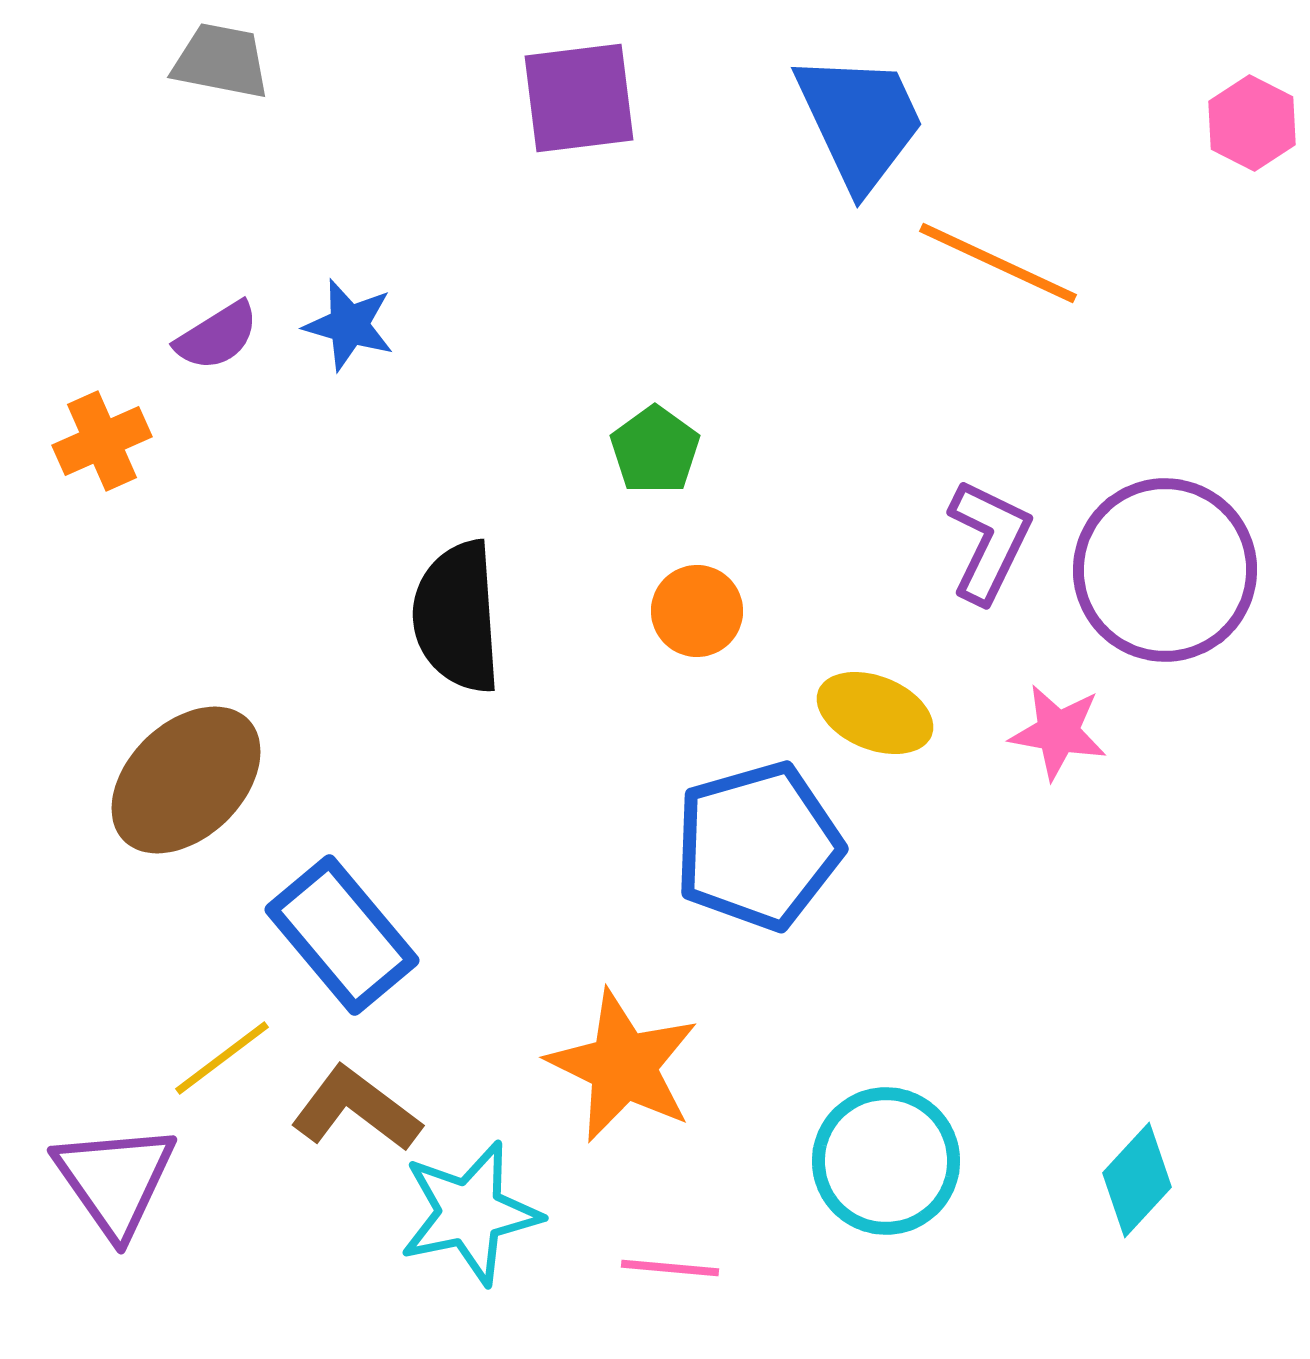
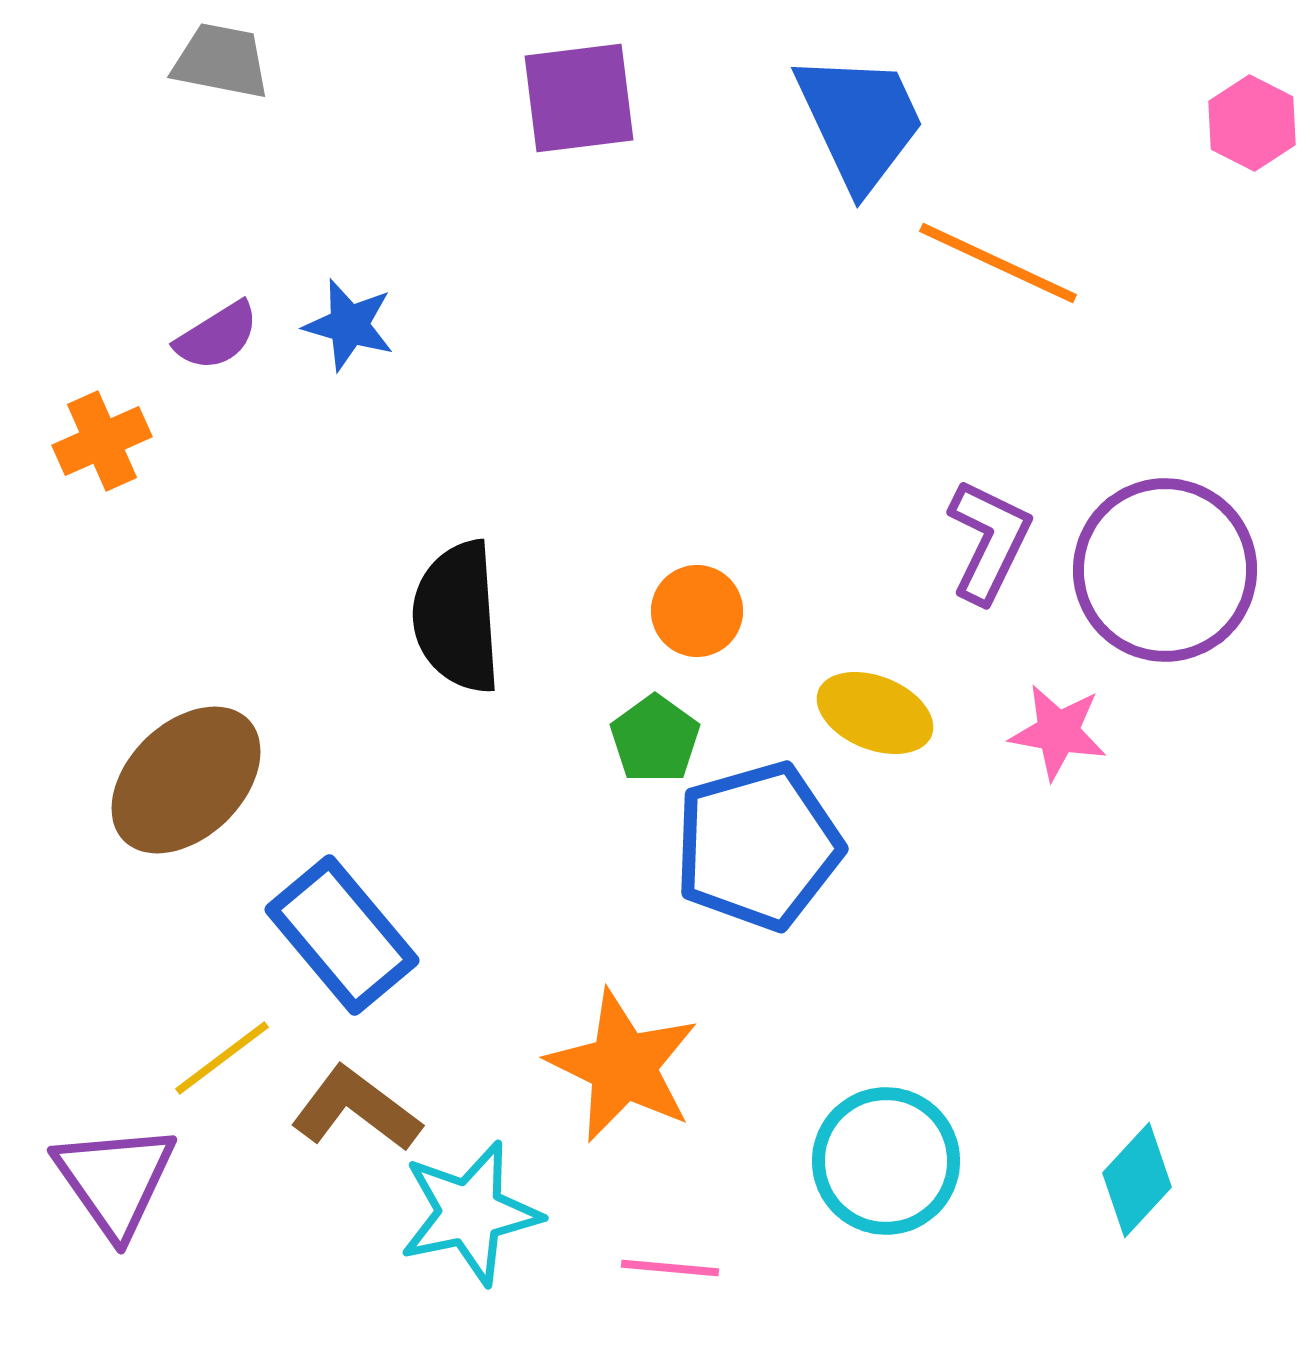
green pentagon: moved 289 px down
